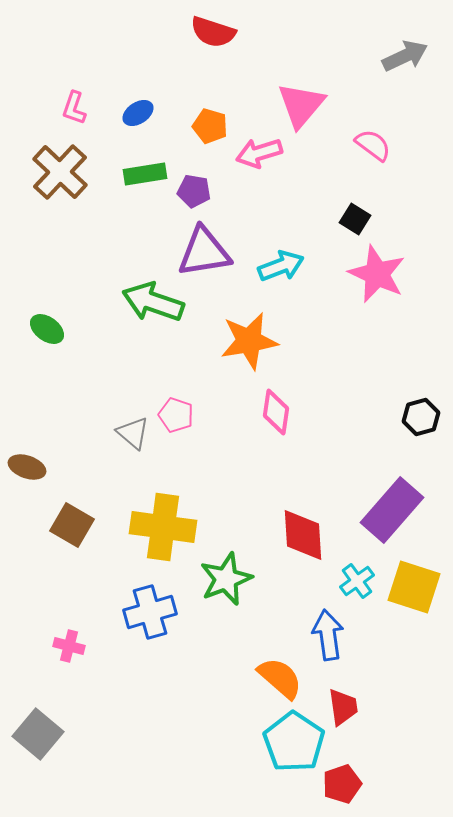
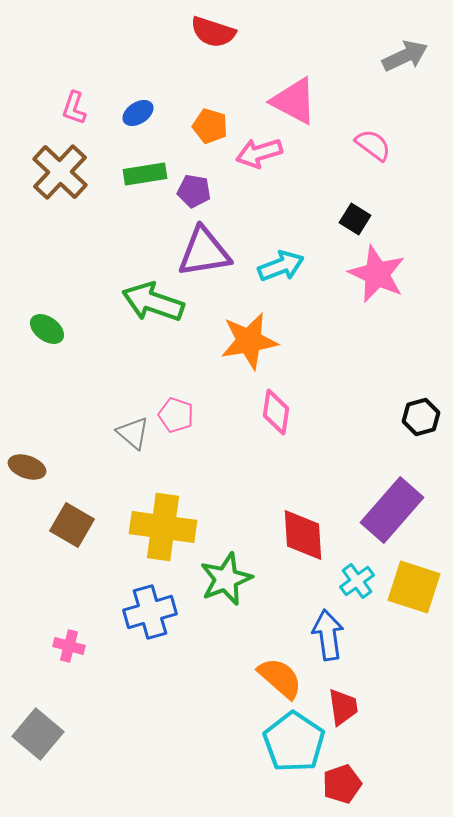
pink triangle: moved 7 px left, 4 px up; rotated 42 degrees counterclockwise
